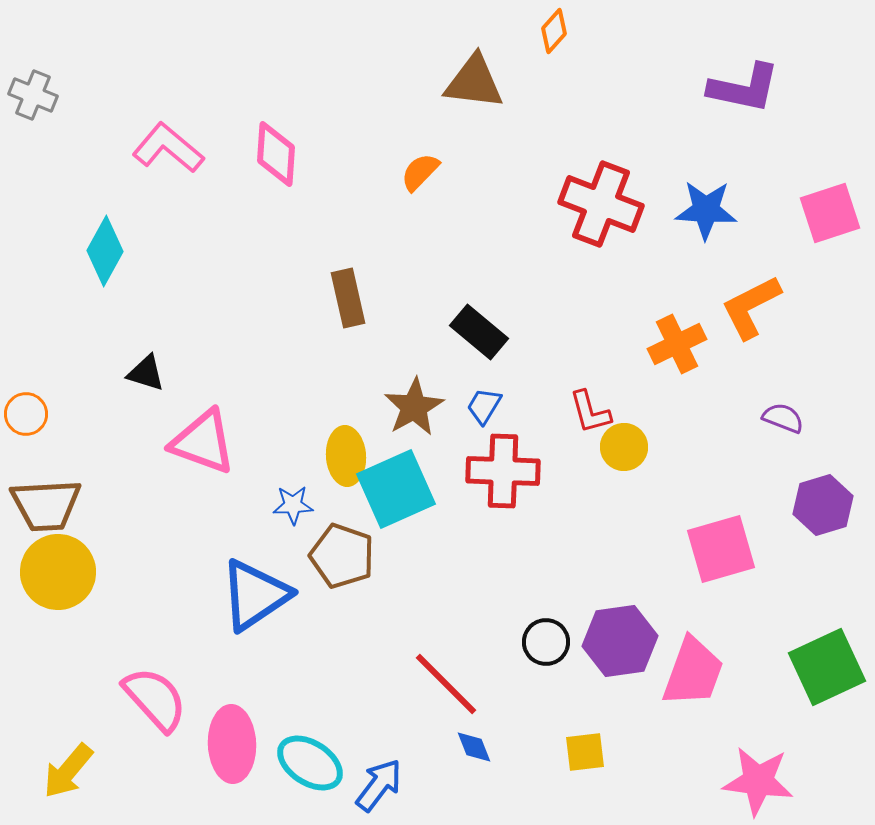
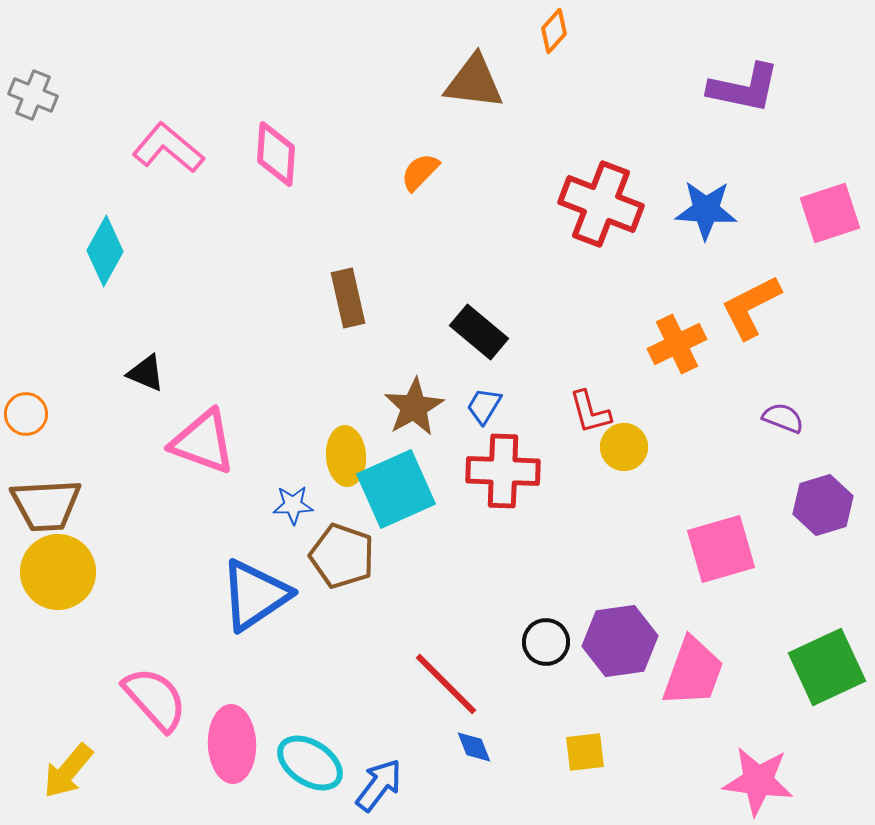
black triangle at (146, 373): rotated 6 degrees clockwise
